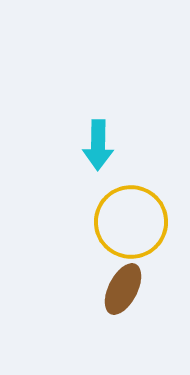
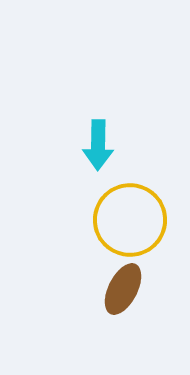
yellow circle: moved 1 px left, 2 px up
